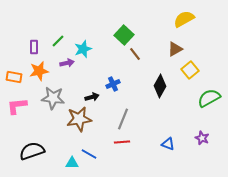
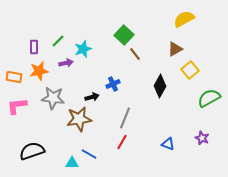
purple arrow: moved 1 px left
gray line: moved 2 px right, 1 px up
red line: rotated 56 degrees counterclockwise
